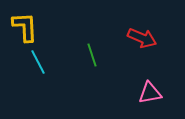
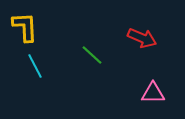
green line: rotated 30 degrees counterclockwise
cyan line: moved 3 px left, 4 px down
pink triangle: moved 3 px right; rotated 10 degrees clockwise
